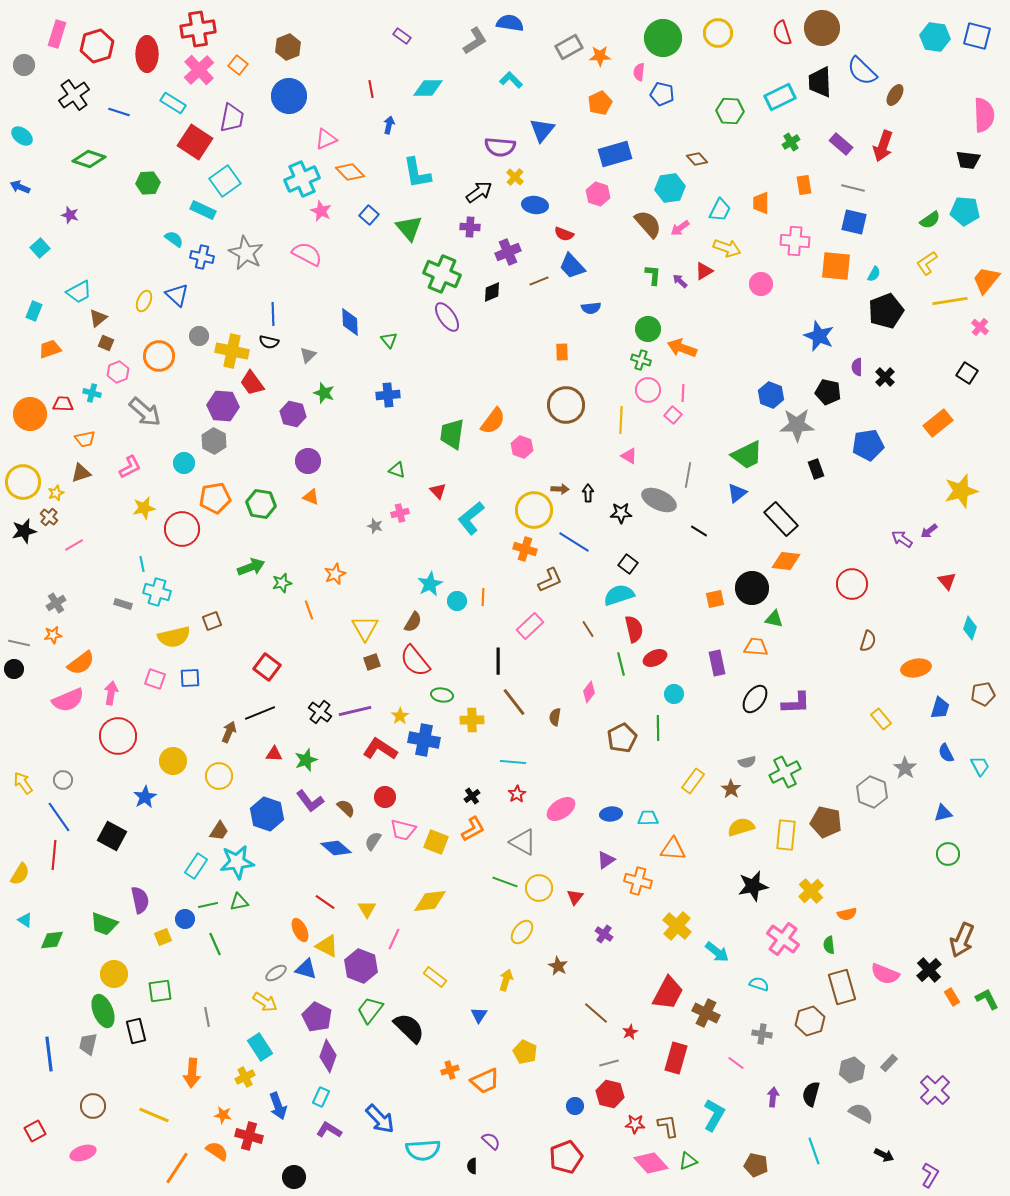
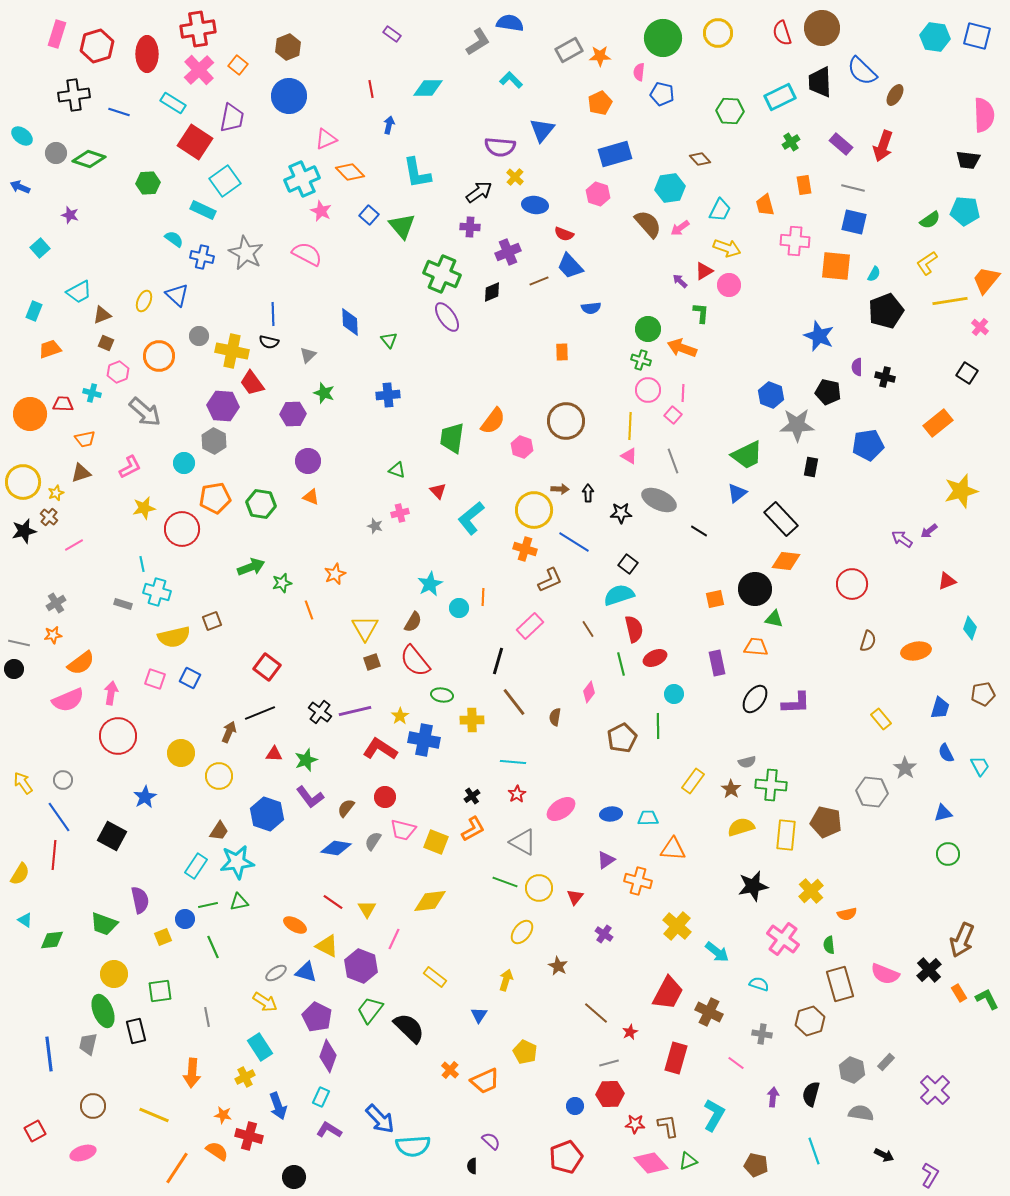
purple rectangle at (402, 36): moved 10 px left, 2 px up
gray L-shape at (475, 41): moved 3 px right, 1 px down
gray rectangle at (569, 47): moved 3 px down
gray circle at (24, 65): moved 32 px right, 88 px down
black cross at (74, 95): rotated 28 degrees clockwise
brown diamond at (697, 159): moved 3 px right
orange trapezoid at (761, 203): moved 4 px right, 2 px down; rotated 15 degrees counterclockwise
green triangle at (409, 228): moved 7 px left, 2 px up
blue trapezoid at (572, 266): moved 2 px left
green L-shape at (653, 275): moved 48 px right, 38 px down
pink circle at (761, 284): moved 32 px left, 1 px down
brown triangle at (98, 318): moved 4 px right, 3 px up; rotated 18 degrees clockwise
black cross at (885, 377): rotated 30 degrees counterclockwise
brown circle at (566, 405): moved 16 px down
purple hexagon at (293, 414): rotated 15 degrees counterclockwise
yellow line at (621, 420): moved 9 px right, 6 px down
green trapezoid at (452, 434): moved 4 px down
black rectangle at (816, 469): moved 5 px left, 2 px up; rotated 30 degrees clockwise
gray line at (688, 475): moved 15 px left, 14 px up; rotated 30 degrees counterclockwise
red triangle at (947, 581): rotated 48 degrees clockwise
black circle at (752, 588): moved 3 px right, 1 px down
cyan circle at (457, 601): moved 2 px right, 7 px down
black line at (498, 661): rotated 16 degrees clockwise
orange ellipse at (916, 668): moved 17 px up
blue square at (190, 678): rotated 30 degrees clockwise
green line at (658, 728): moved 2 px up
yellow circle at (173, 761): moved 8 px right, 8 px up
green cross at (785, 772): moved 14 px left, 13 px down; rotated 32 degrees clockwise
gray hexagon at (872, 792): rotated 16 degrees counterclockwise
purple L-shape at (310, 801): moved 4 px up
brown semicircle at (346, 808): rotated 96 degrees counterclockwise
blue diamond at (336, 848): rotated 32 degrees counterclockwise
red line at (325, 902): moved 8 px right
orange ellipse at (300, 930): moved 5 px left, 5 px up; rotated 35 degrees counterclockwise
green line at (215, 944): moved 2 px left, 3 px down
blue triangle at (306, 969): moved 3 px down
brown rectangle at (842, 987): moved 2 px left, 3 px up
orange rectangle at (952, 997): moved 7 px right, 4 px up
brown cross at (706, 1013): moved 3 px right, 1 px up
gray rectangle at (889, 1063): moved 3 px left, 1 px up
orange cross at (450, 1070): rotated 30 degrees counterclockwise
gray hexagon at (852, 1070): rotated 20 degrees counterclockwise
red hexagon at (610, 1094): rotated 16 degrees counterclockwise
gray semicircle at (861, 1113): rotated 20 degrees counterclockwise
cyan semicircle at (423, 1150): moved 10 px left, 4 px up
